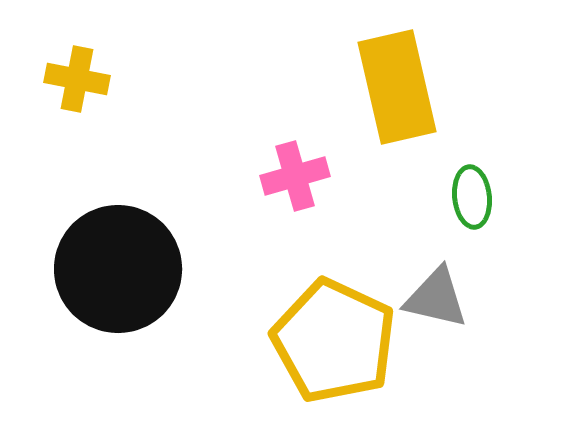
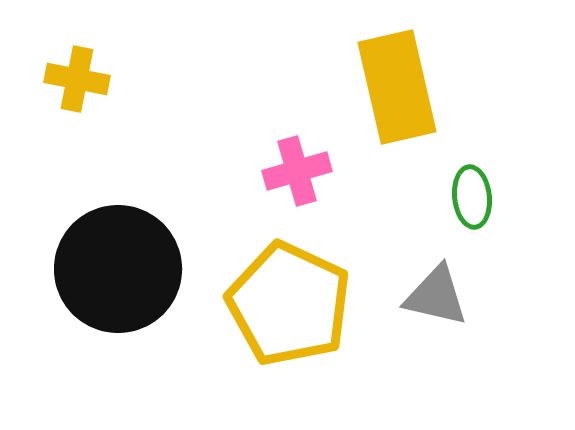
pink cross: moved 2 px right, 5 px up
gray triangle: moved 2 px up
yellow pentagon: moved 45 px left, 37 px up
